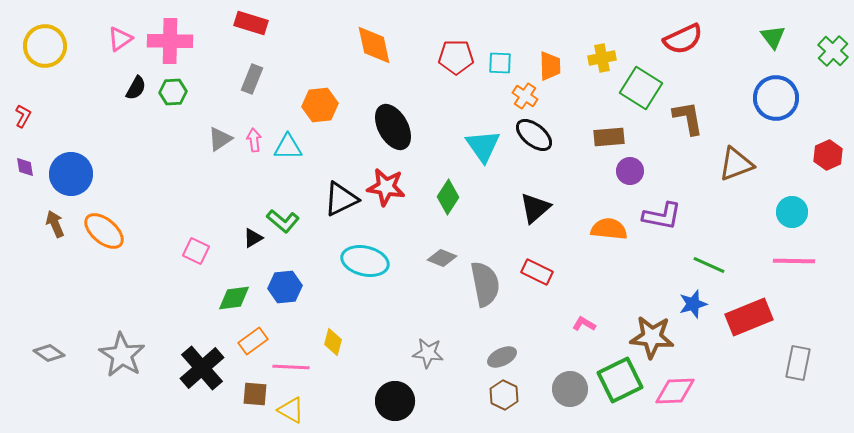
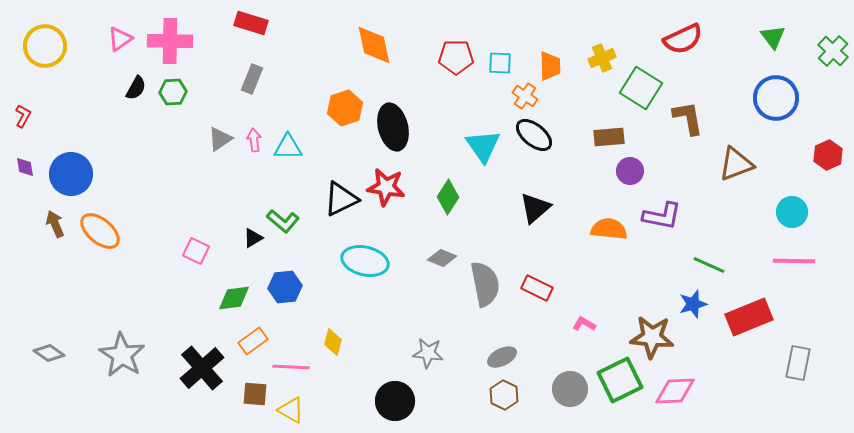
yellow cross at (602, 58): rotated 12 degrees counterclockwise
orange hexagon at (320, 105): moved 25 px right, 3 px down; rotated 12 degrees counterclockwise
black ellipse at (393, 127): rotated 15 degrees clockwise
orange ellipse at (104, 231): moved 4 px left
red rectangle at (537, 272): moved 16 px down
